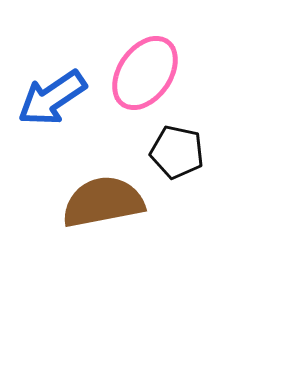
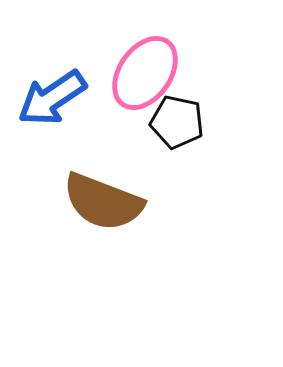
black pentagon: moved 30 px up
brown semicircle: rotated 148 degrees counterclockwise
